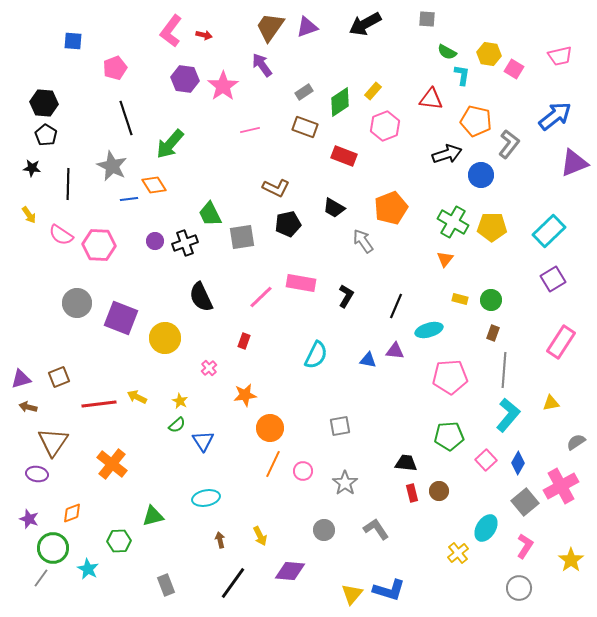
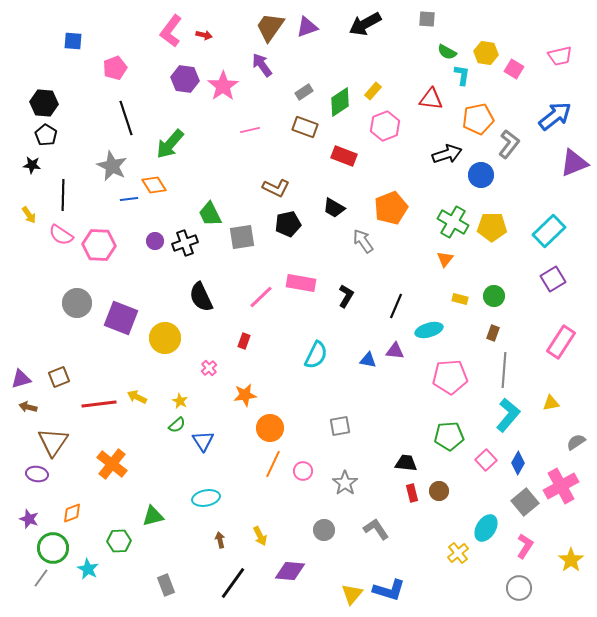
yellow hexagon at (489, 54): moved 3 px left, 1 px up
orange pentagon at (476, 121): moved 2 px right, 2 px up; rotated 24 degrees counterclockwise
black star at (32, 168): moved 3 px up
black line at (68, 184): moved 5 px left, 11 px down
green circle at (491, 300): moved 3 px right, 4 px up
